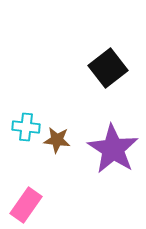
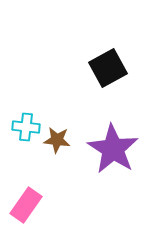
black square: rotated 9 degrees clockwise
